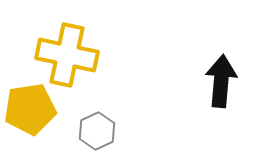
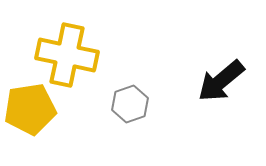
black arrow: rotated 135 degrees counterclockwise
gray hexagon: moved 33 px right, 27 px up; rotated 6 degrees clockwise
